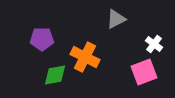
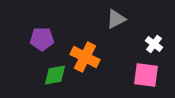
pink square: moved 2 px right, 3 px down; rotated 28 degrees clockwise
